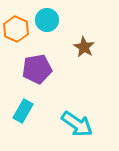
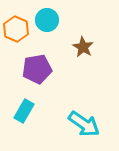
brown star: moved 1 px left
cyan rectangle: moved 1 px right
cyan arrow: moved 7 px right
